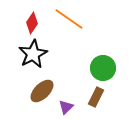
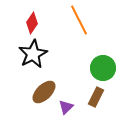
orange line: moved 10 px right, 1 px down; rotated 28 degrees clockwise
brown ellipse: moved 2 px right, 1 px down
